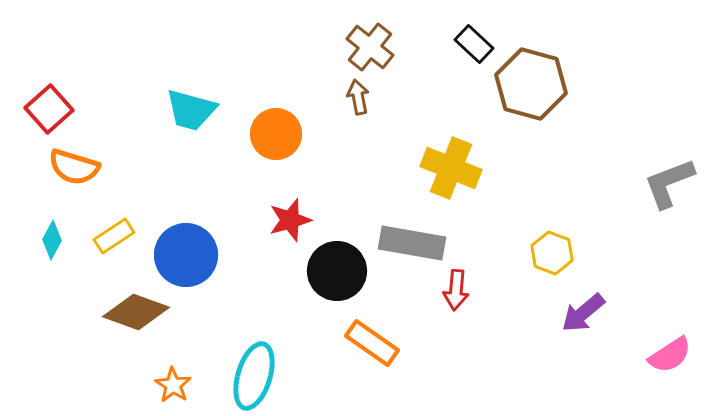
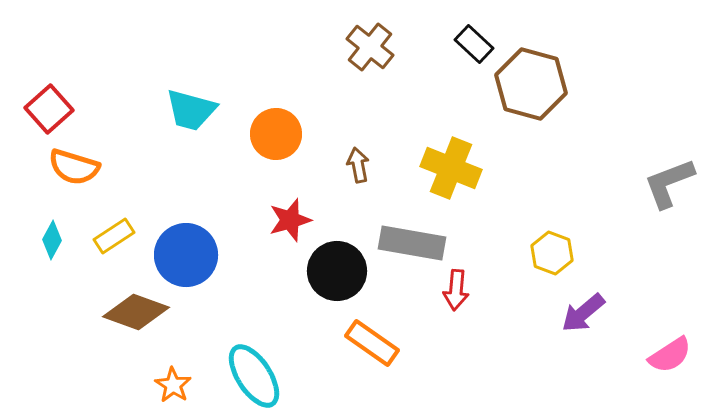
brown arrow: moved 68 px down
cyan ellipse: rotated 50 degrees counterclockwise
